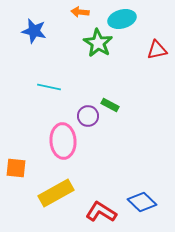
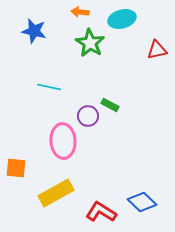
green star: moved 8 px left
